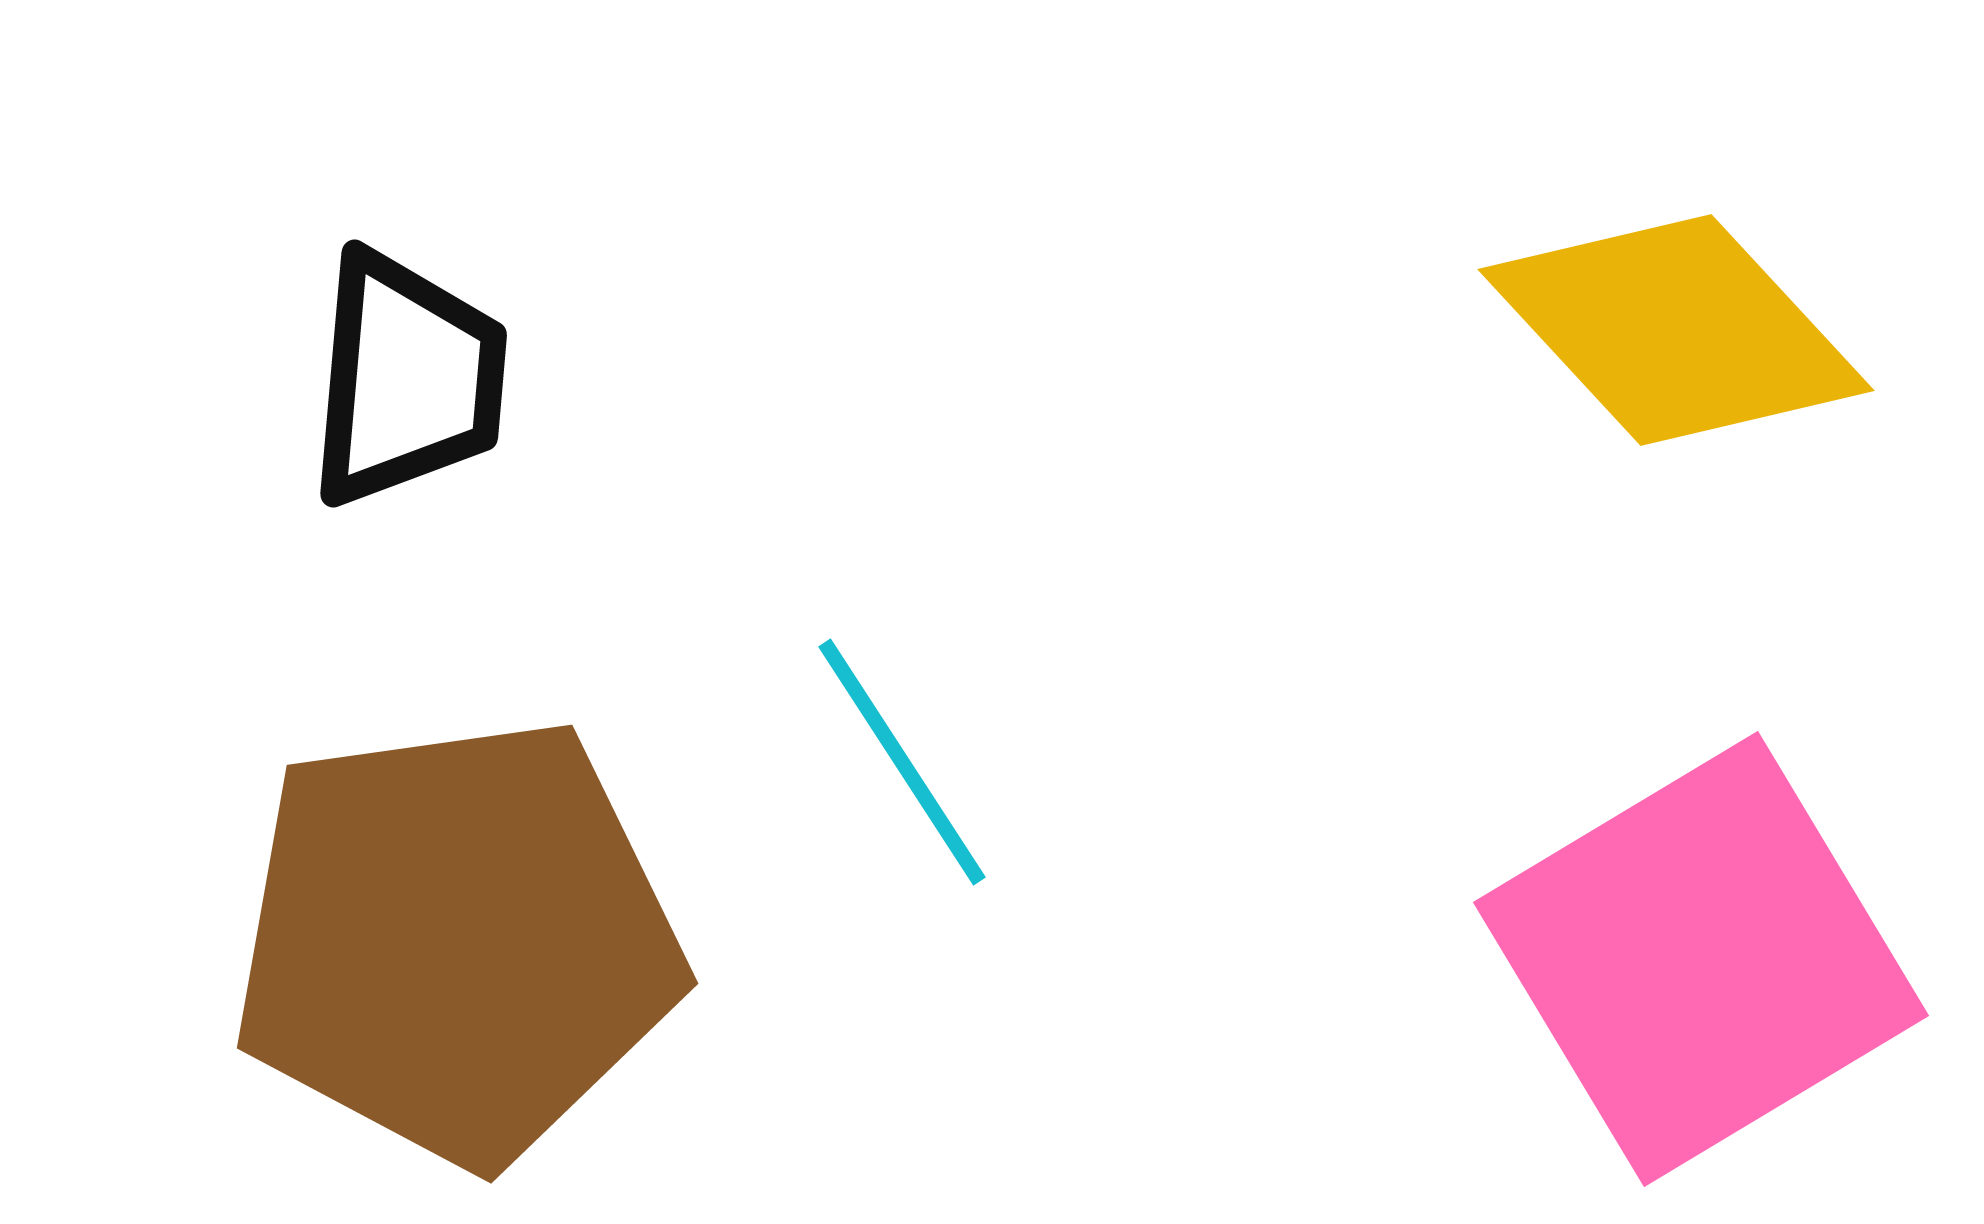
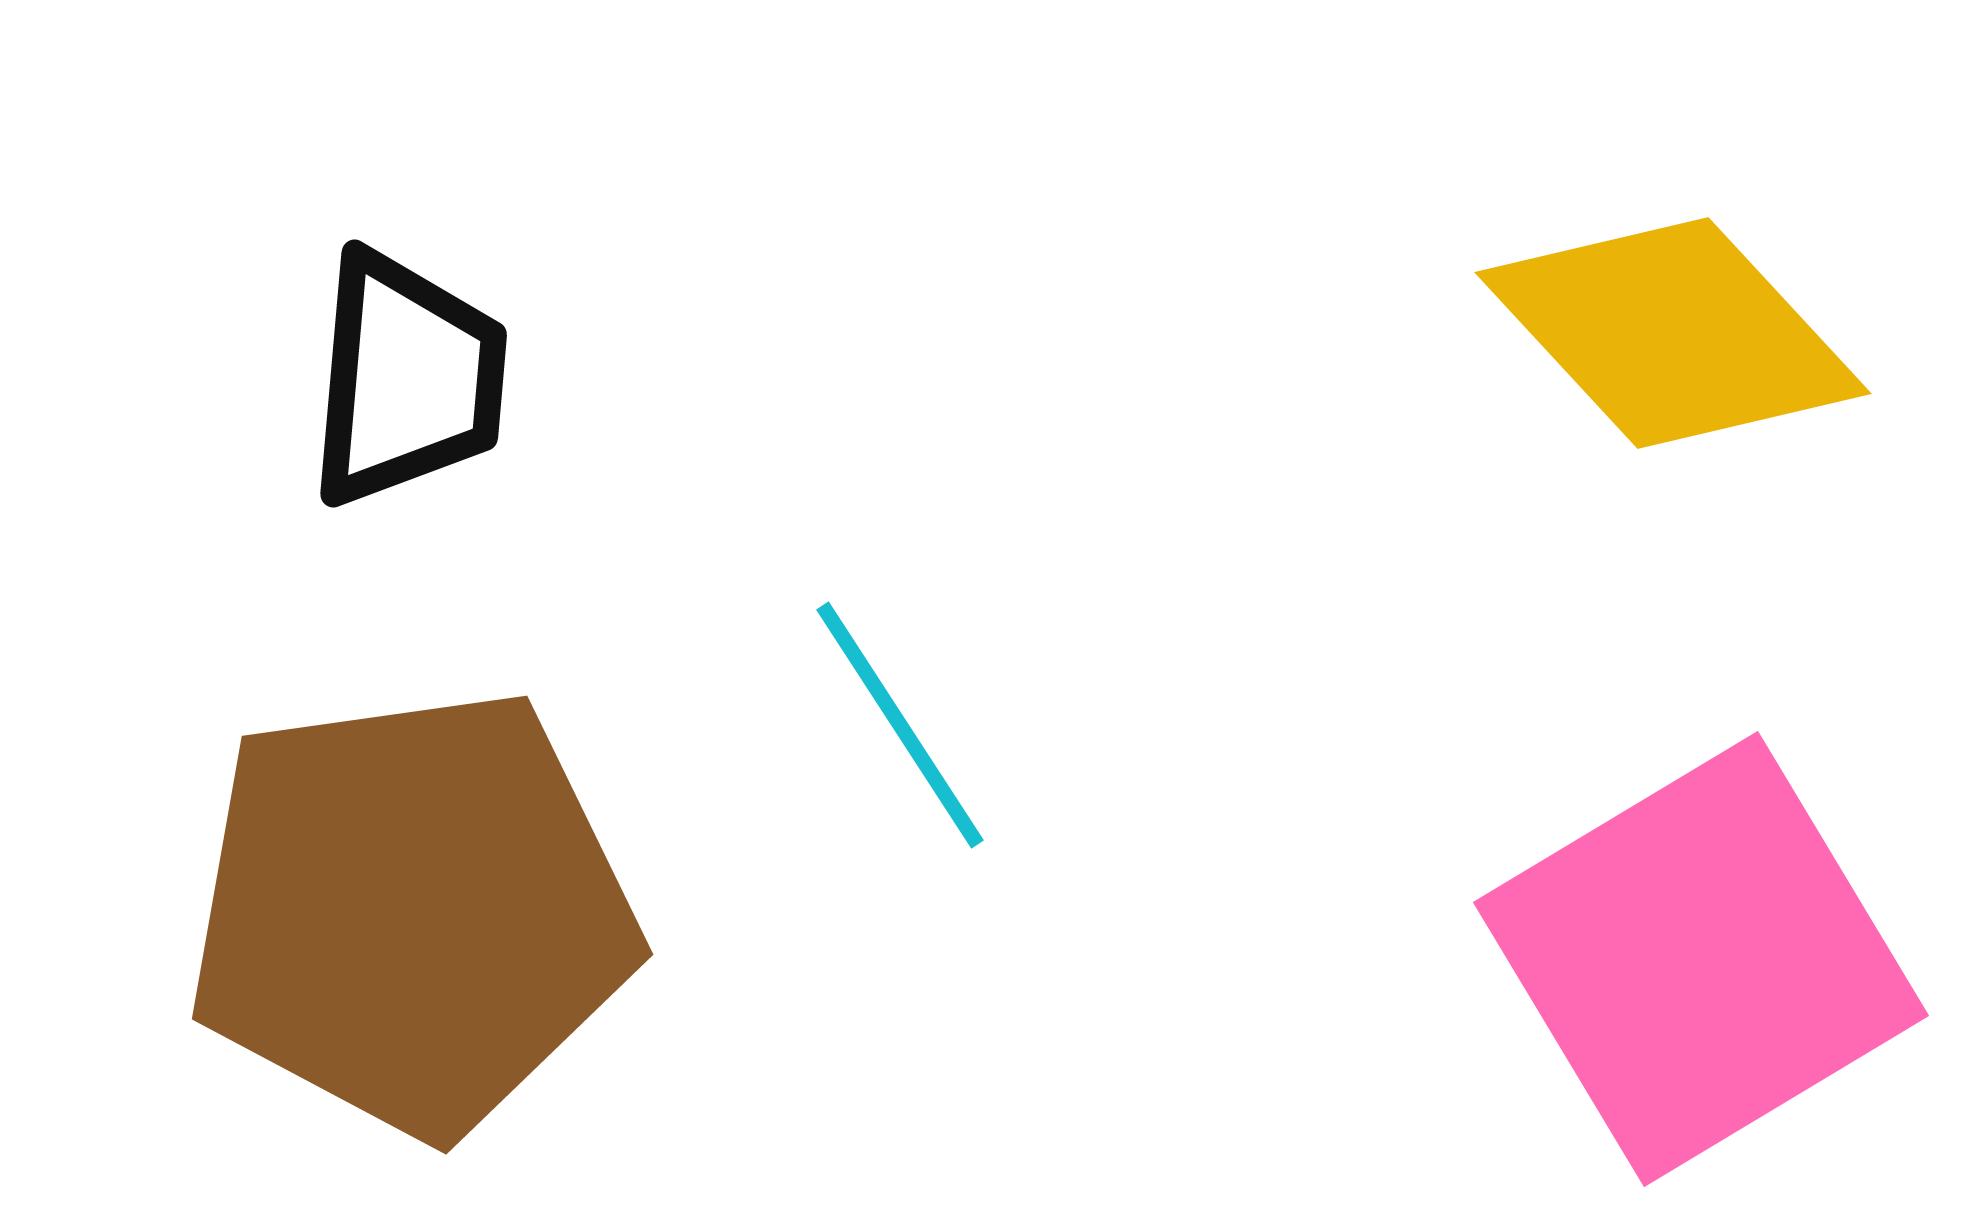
yellow diamond: moved 3 px left, 3 px down
cyan line: moved 2 px left, 37 px up
brown pentagon: moved 45 px left, 29 px up
